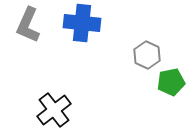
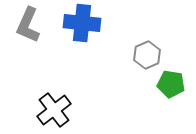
gray hexagon: rotated 12 degrees clockwise
green pentagon: moved 2 px down; rotated 20 degrees clockwise
